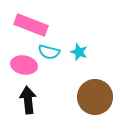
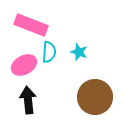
cyan semicircle: rotated 100 degrees counterclockwise
pink ellipse: rotated 40 degrees counterclockwise
